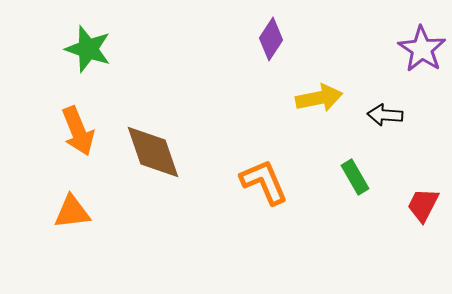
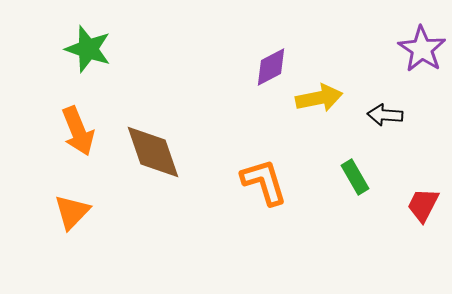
purple diamond: moved 28 px down; rotated 30 degrees clockwise
orange L-shape: rotated 6 degrees clockwise
orange triangle: rotated 39 degrees counterclockwise
